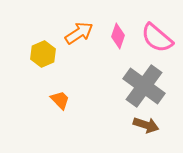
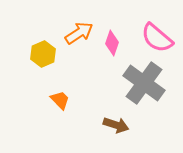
pink diamond: moved 6 px left, 7 px down
gray cross: moved 3 px up
brown arrow: moved 30 px left
